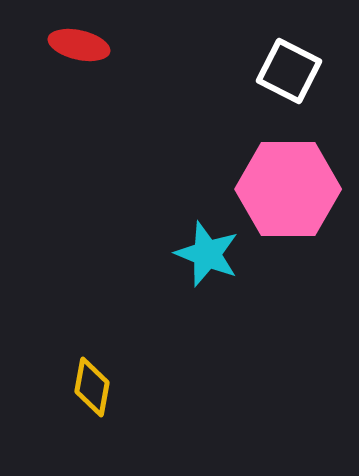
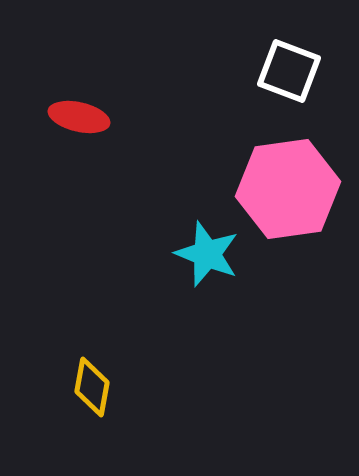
red ellipse: moved 72 px down
white square: rotated 6 degrees counterclockwise
pink hexagon: rotated 8 degrees counterclockwise
